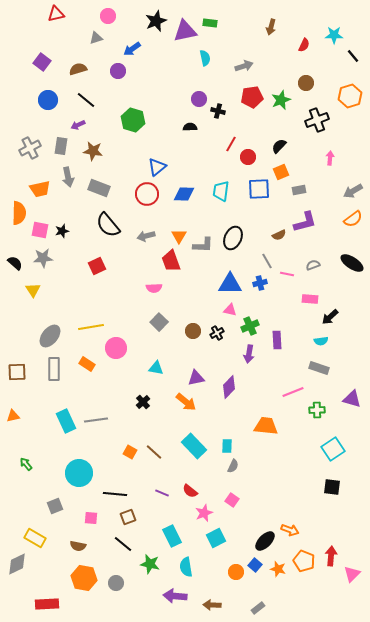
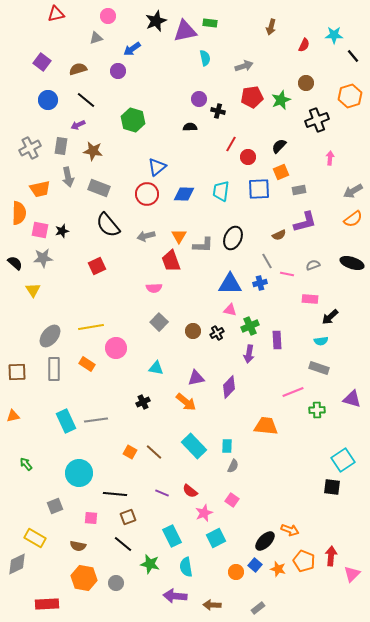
black ellipse at (352, 263): rotated 15 degrees counterclockwise
black cross at (143, 402): rotated 16 degrees clockwise
cyan square at (333, 449): moved 10 px right, 11 px down
